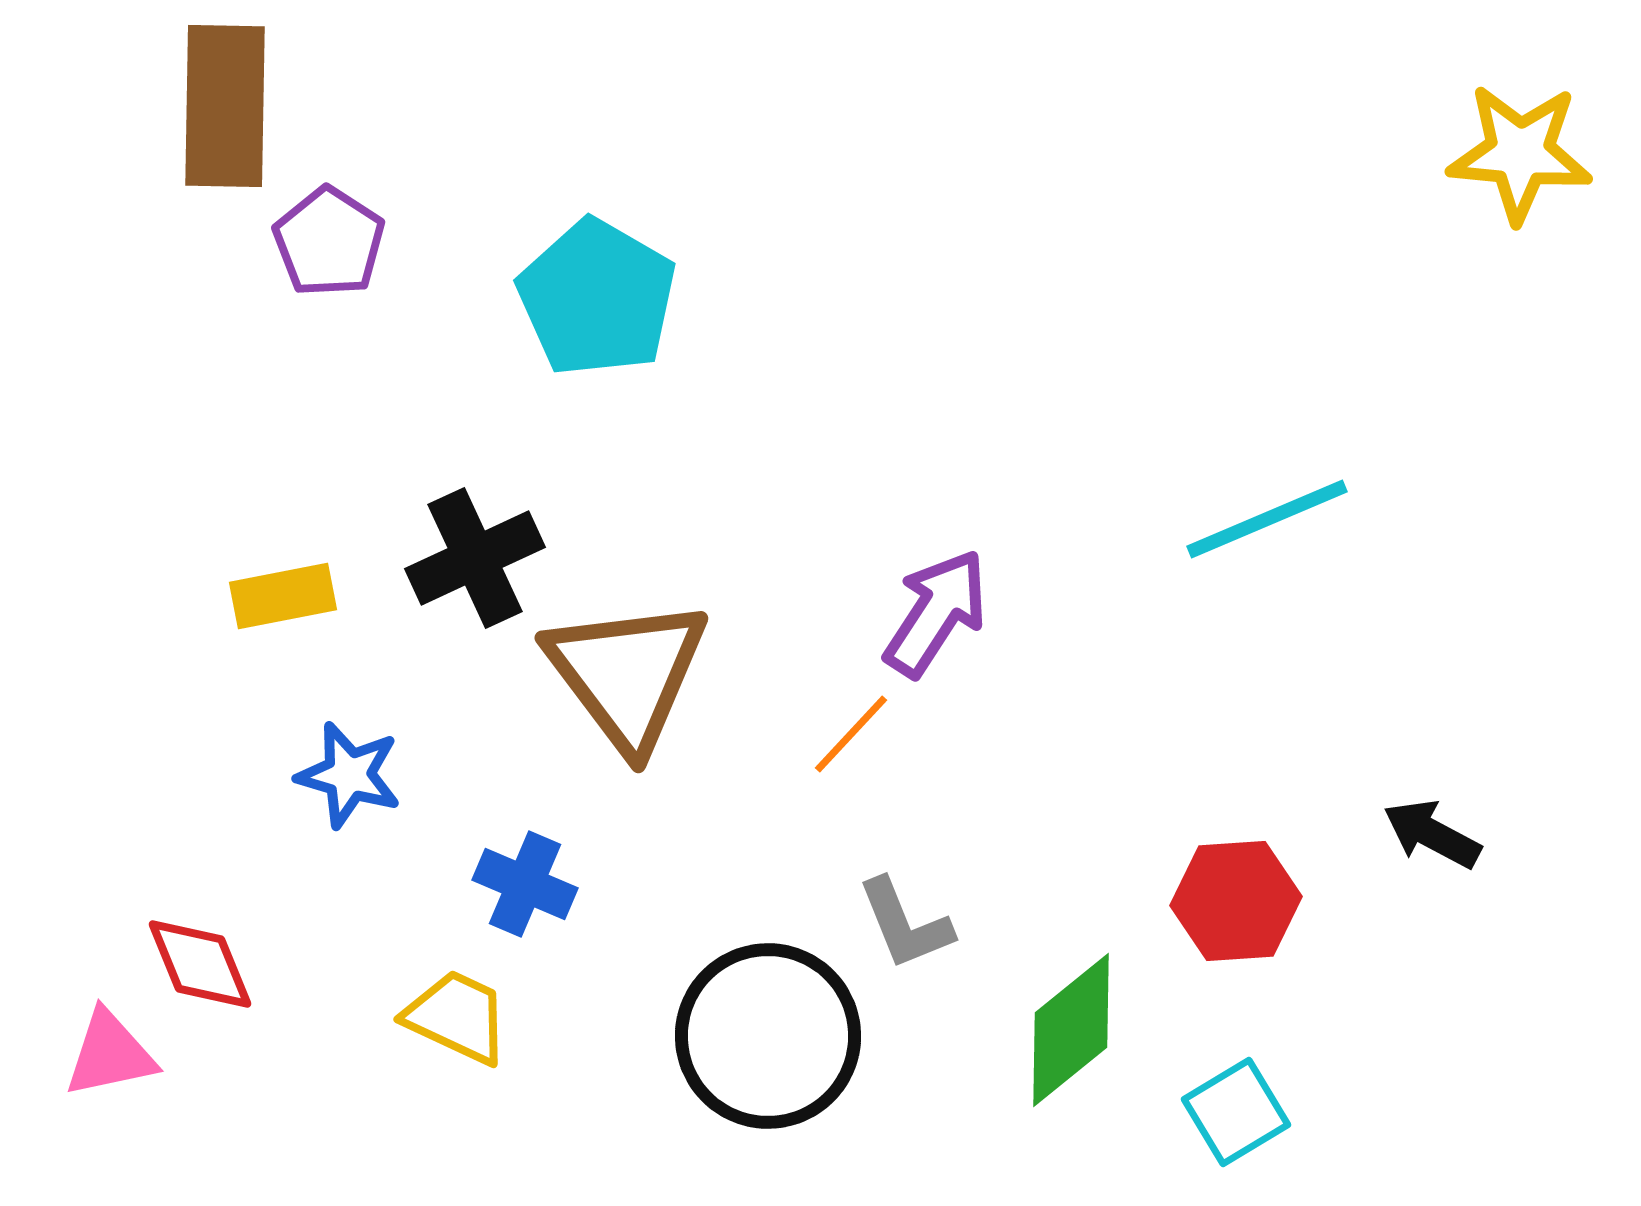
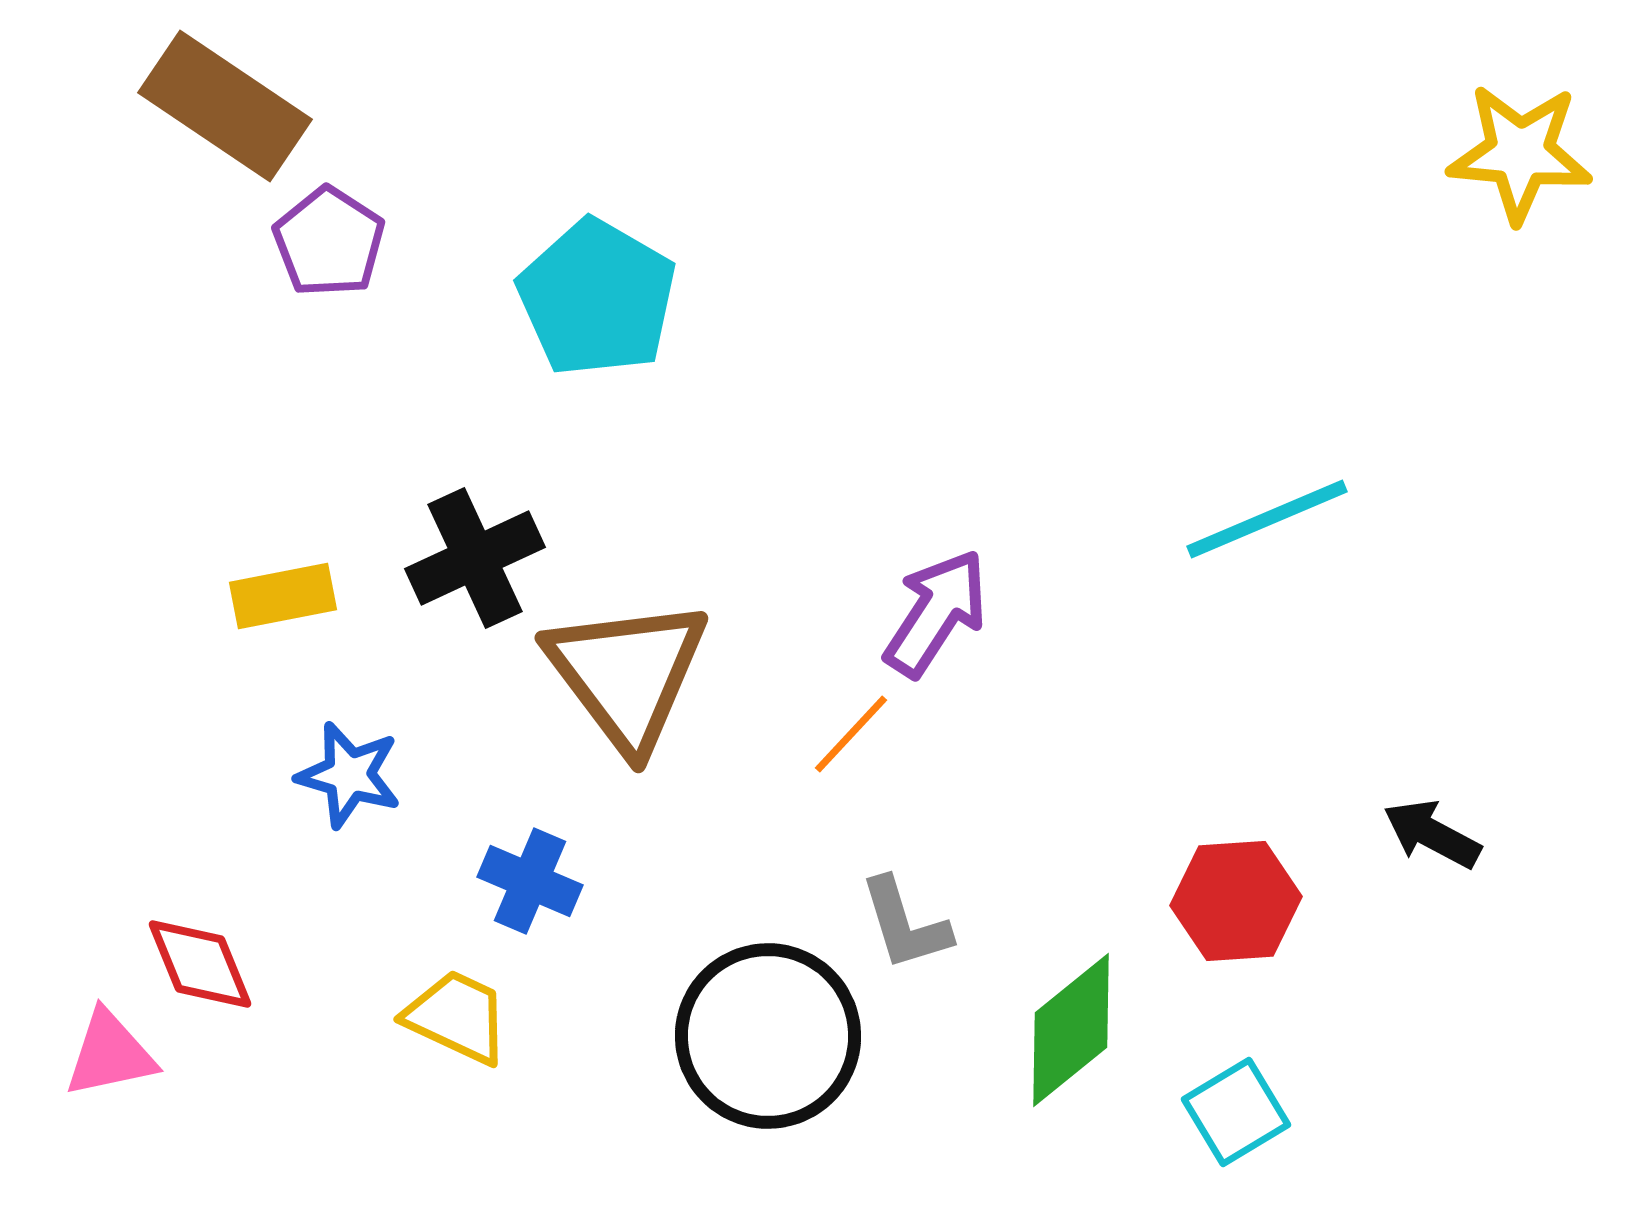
brown rectangle: rotated 57 degrees counterclockwise
blue cross: moved 5 px right, 3 px up
gray L-shape: rotated 5 degrees clockwise
